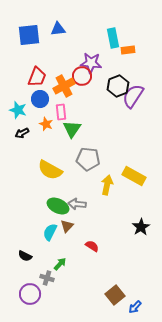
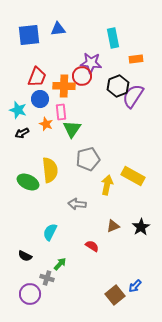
orange rectangle: moved 8 px right, 9 px down
orange cross: rotated 30 degrees clockwise
gray pentagon: rotated 20 degrees counterclockwise
yellow semicircle: rotated 125 degrees counterclockwise
yellow rectangle: moved 1 px left
green ellipse: moved 30 px left, 24 px up
brown triangle: moved 46 px right; rotated 24 degrees clockwise
blue arrow: moved 21 px up
